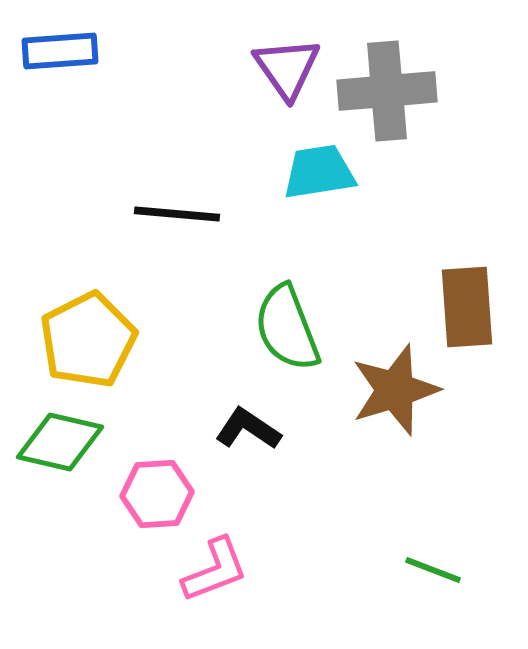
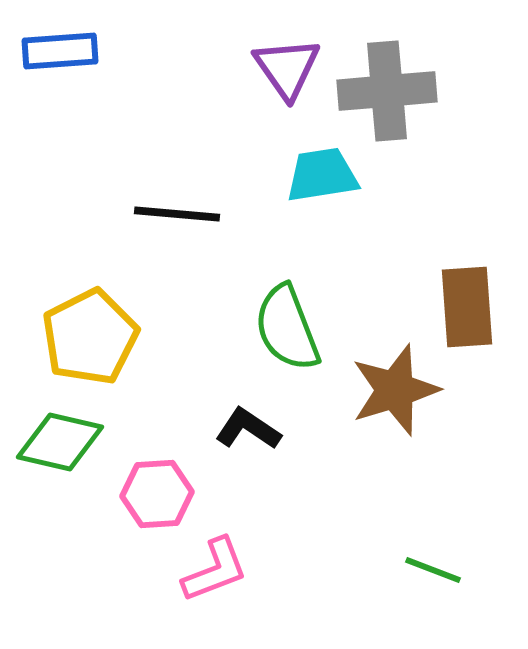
cyan trapezoid: moved 3 px right, 3 px down
yellow pentagon: moved 2 px right, 3 px up
